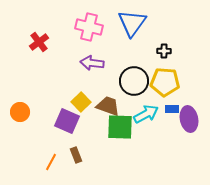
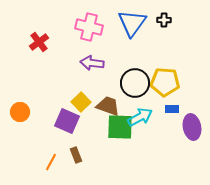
black cross: moved 31 px up
black circle: moved 1 px right, 2 px down
cyan arrow: moved 6 px left, 3 px down
purple ellipse: moved 3 px right, 8 px down
